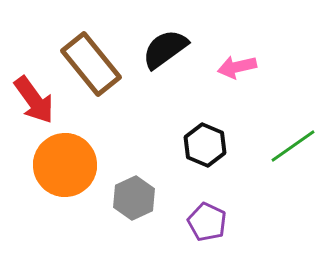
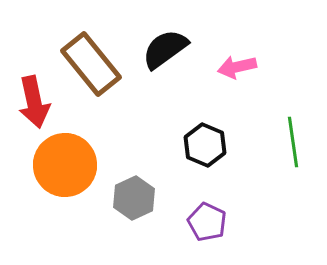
red arrow: moved 2 px down; rotated 24 degrees clockwise
green line: moved 4 px up; rotated 63 degrees counterclockwise
